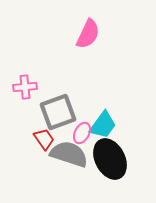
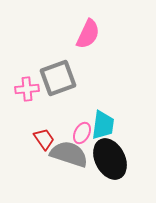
pink cross: moved 2 px right, 2 px down
gray square: moved 34 px up
cyan trapezoid: rotated 28 degrees counterclockwise
